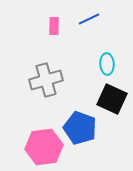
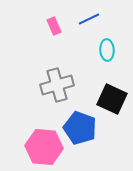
pink rectangle: rotated 24 degrees counterclockwise
cyan ellipse: moved 14 px up
gray cross: moved 11 px right, 5 px down
pink hexagon: rotated 12 degrees clockwise
